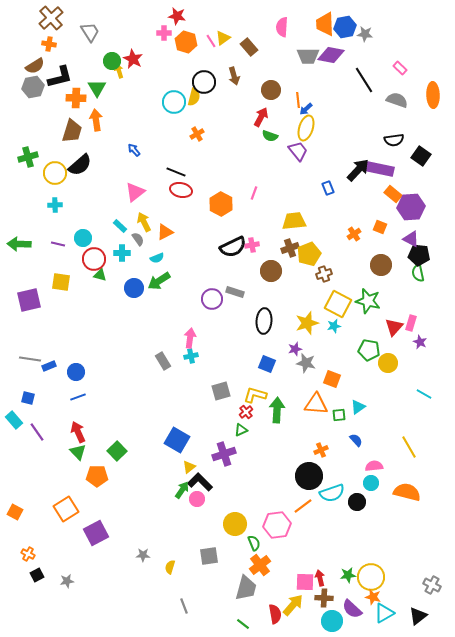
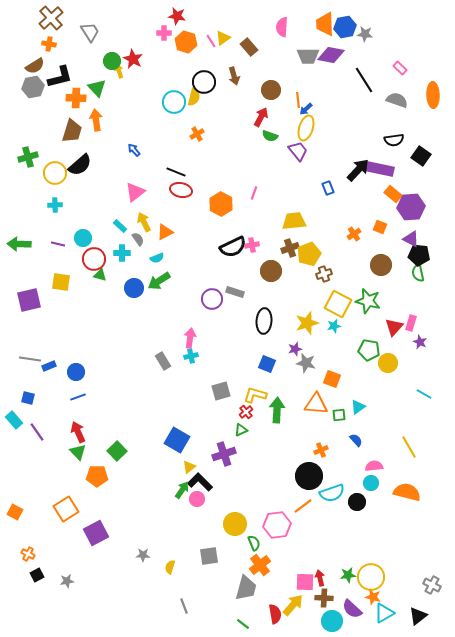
green triangle at (97, 88): rotated 12 degrees counterclockwise
